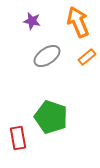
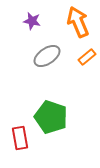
red rectangle: moved 2 px right
